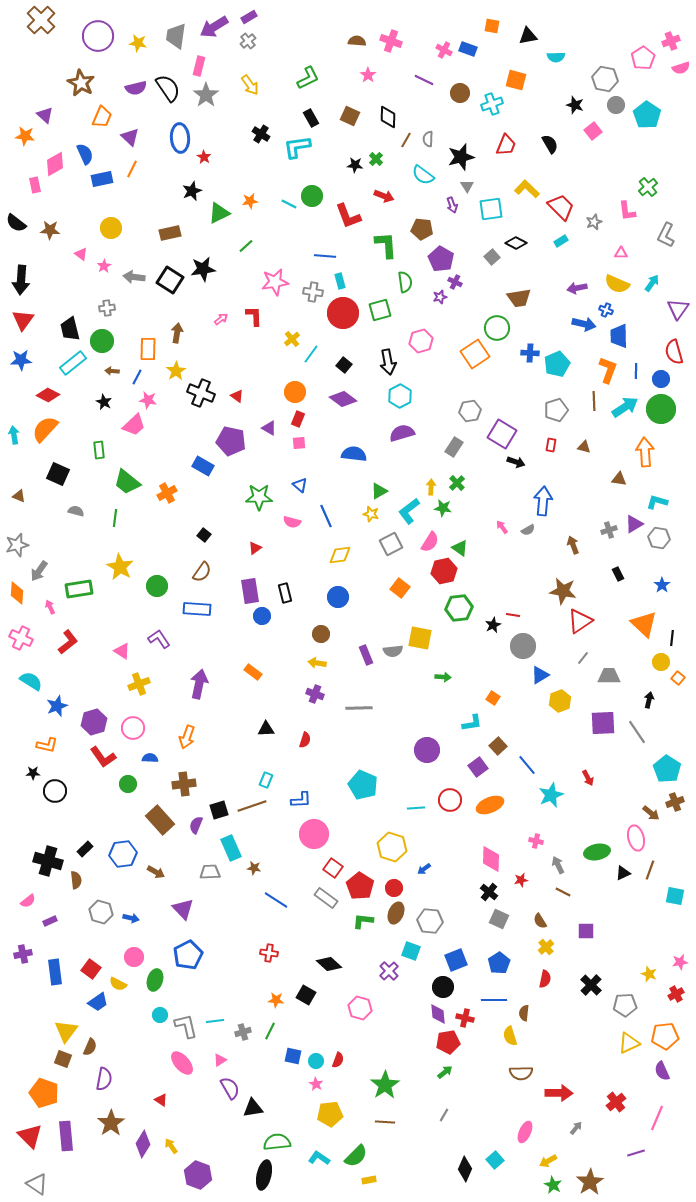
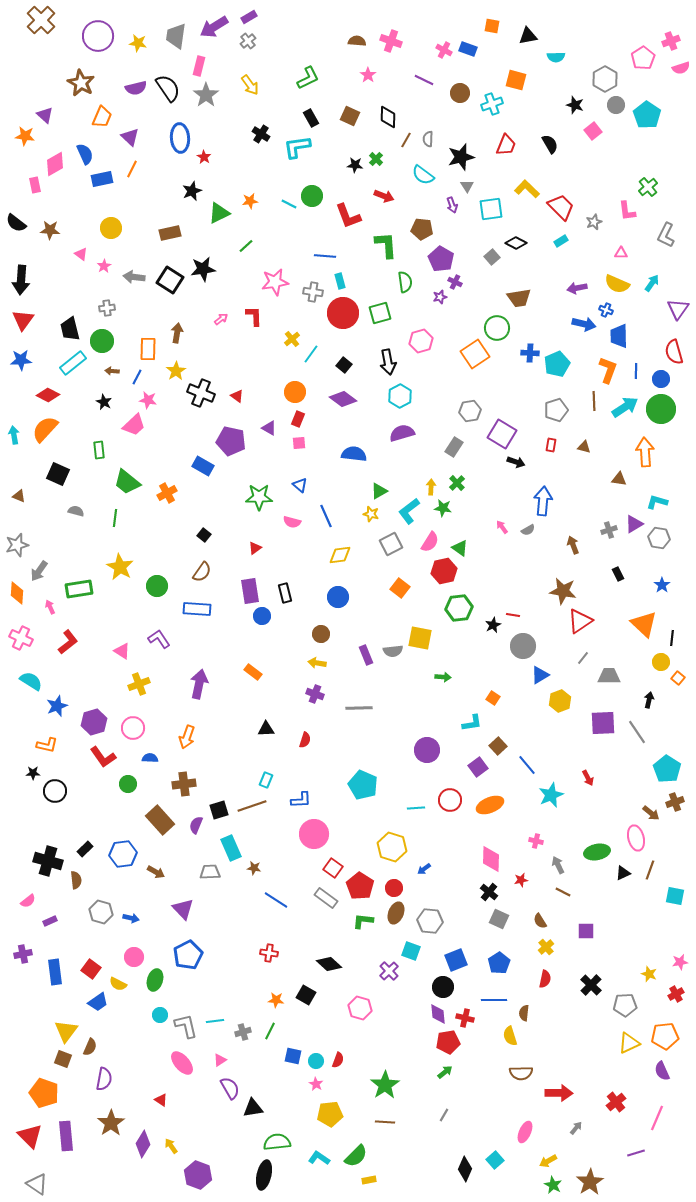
gray hexagon at (605, 79): rotated 20 degrees clockwise
green square at (380, 310): moved 3 px down
